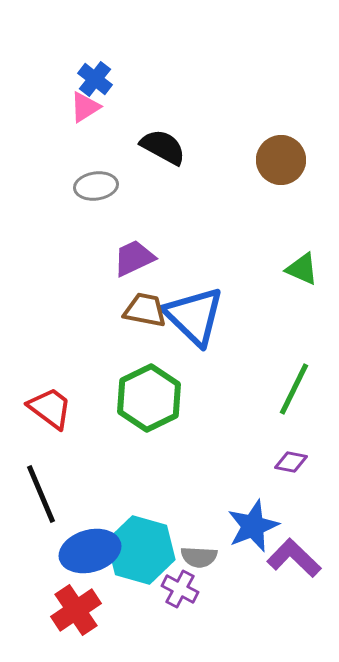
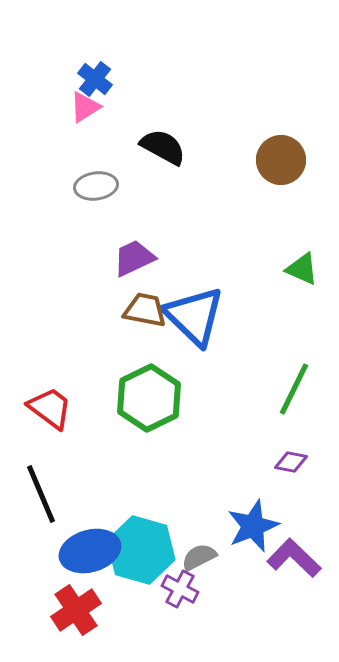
gray semicircle: rotated 150 degrees clockwise
